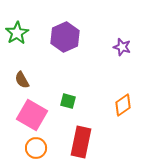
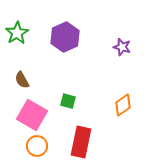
orange circle: moved 1 px right, 2 px up
